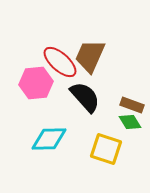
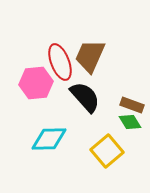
red ellipse: rotated 27 degrees clockwise
yellow square: moved 1 px right, 2 px down; rotated 32 degrees clockwise
